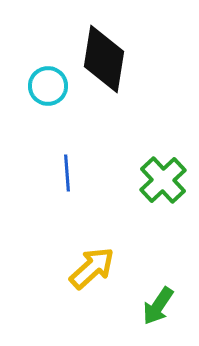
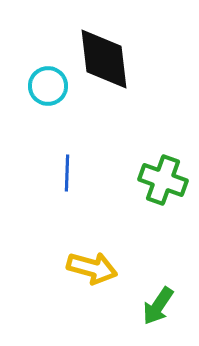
black diamond: rotated 16 degrees counterclockwise
blue line: rotated 6 degrees clockwise
green cross: rotated 27 degrees counterclockwise
yellow arrow: rotated 57 degrees clockwise
